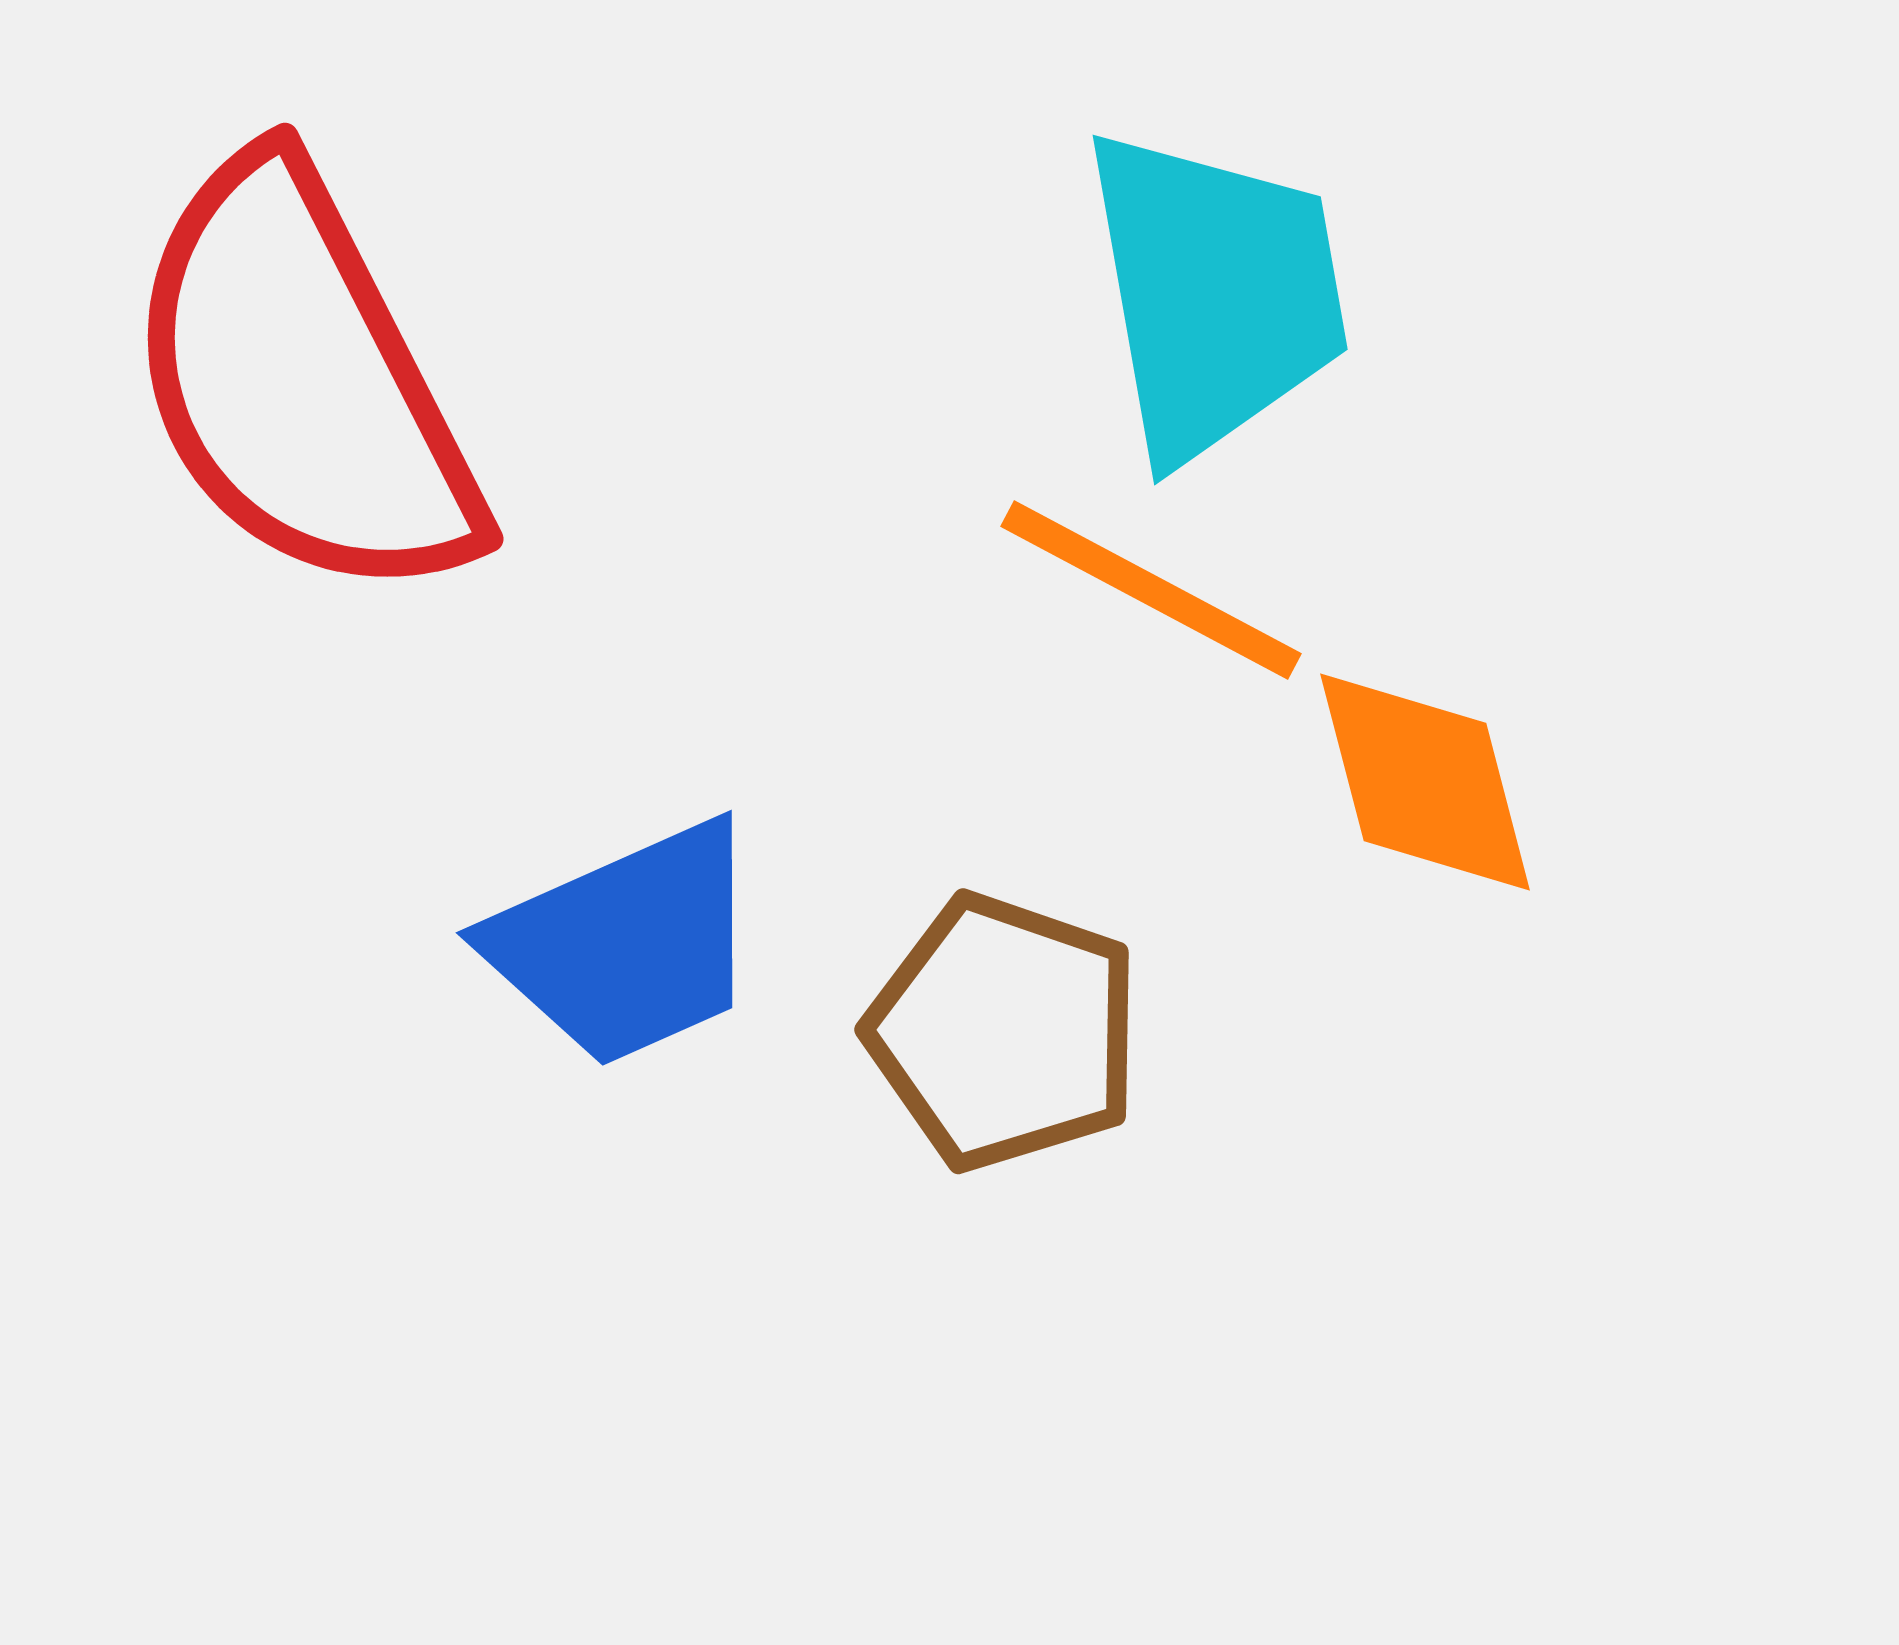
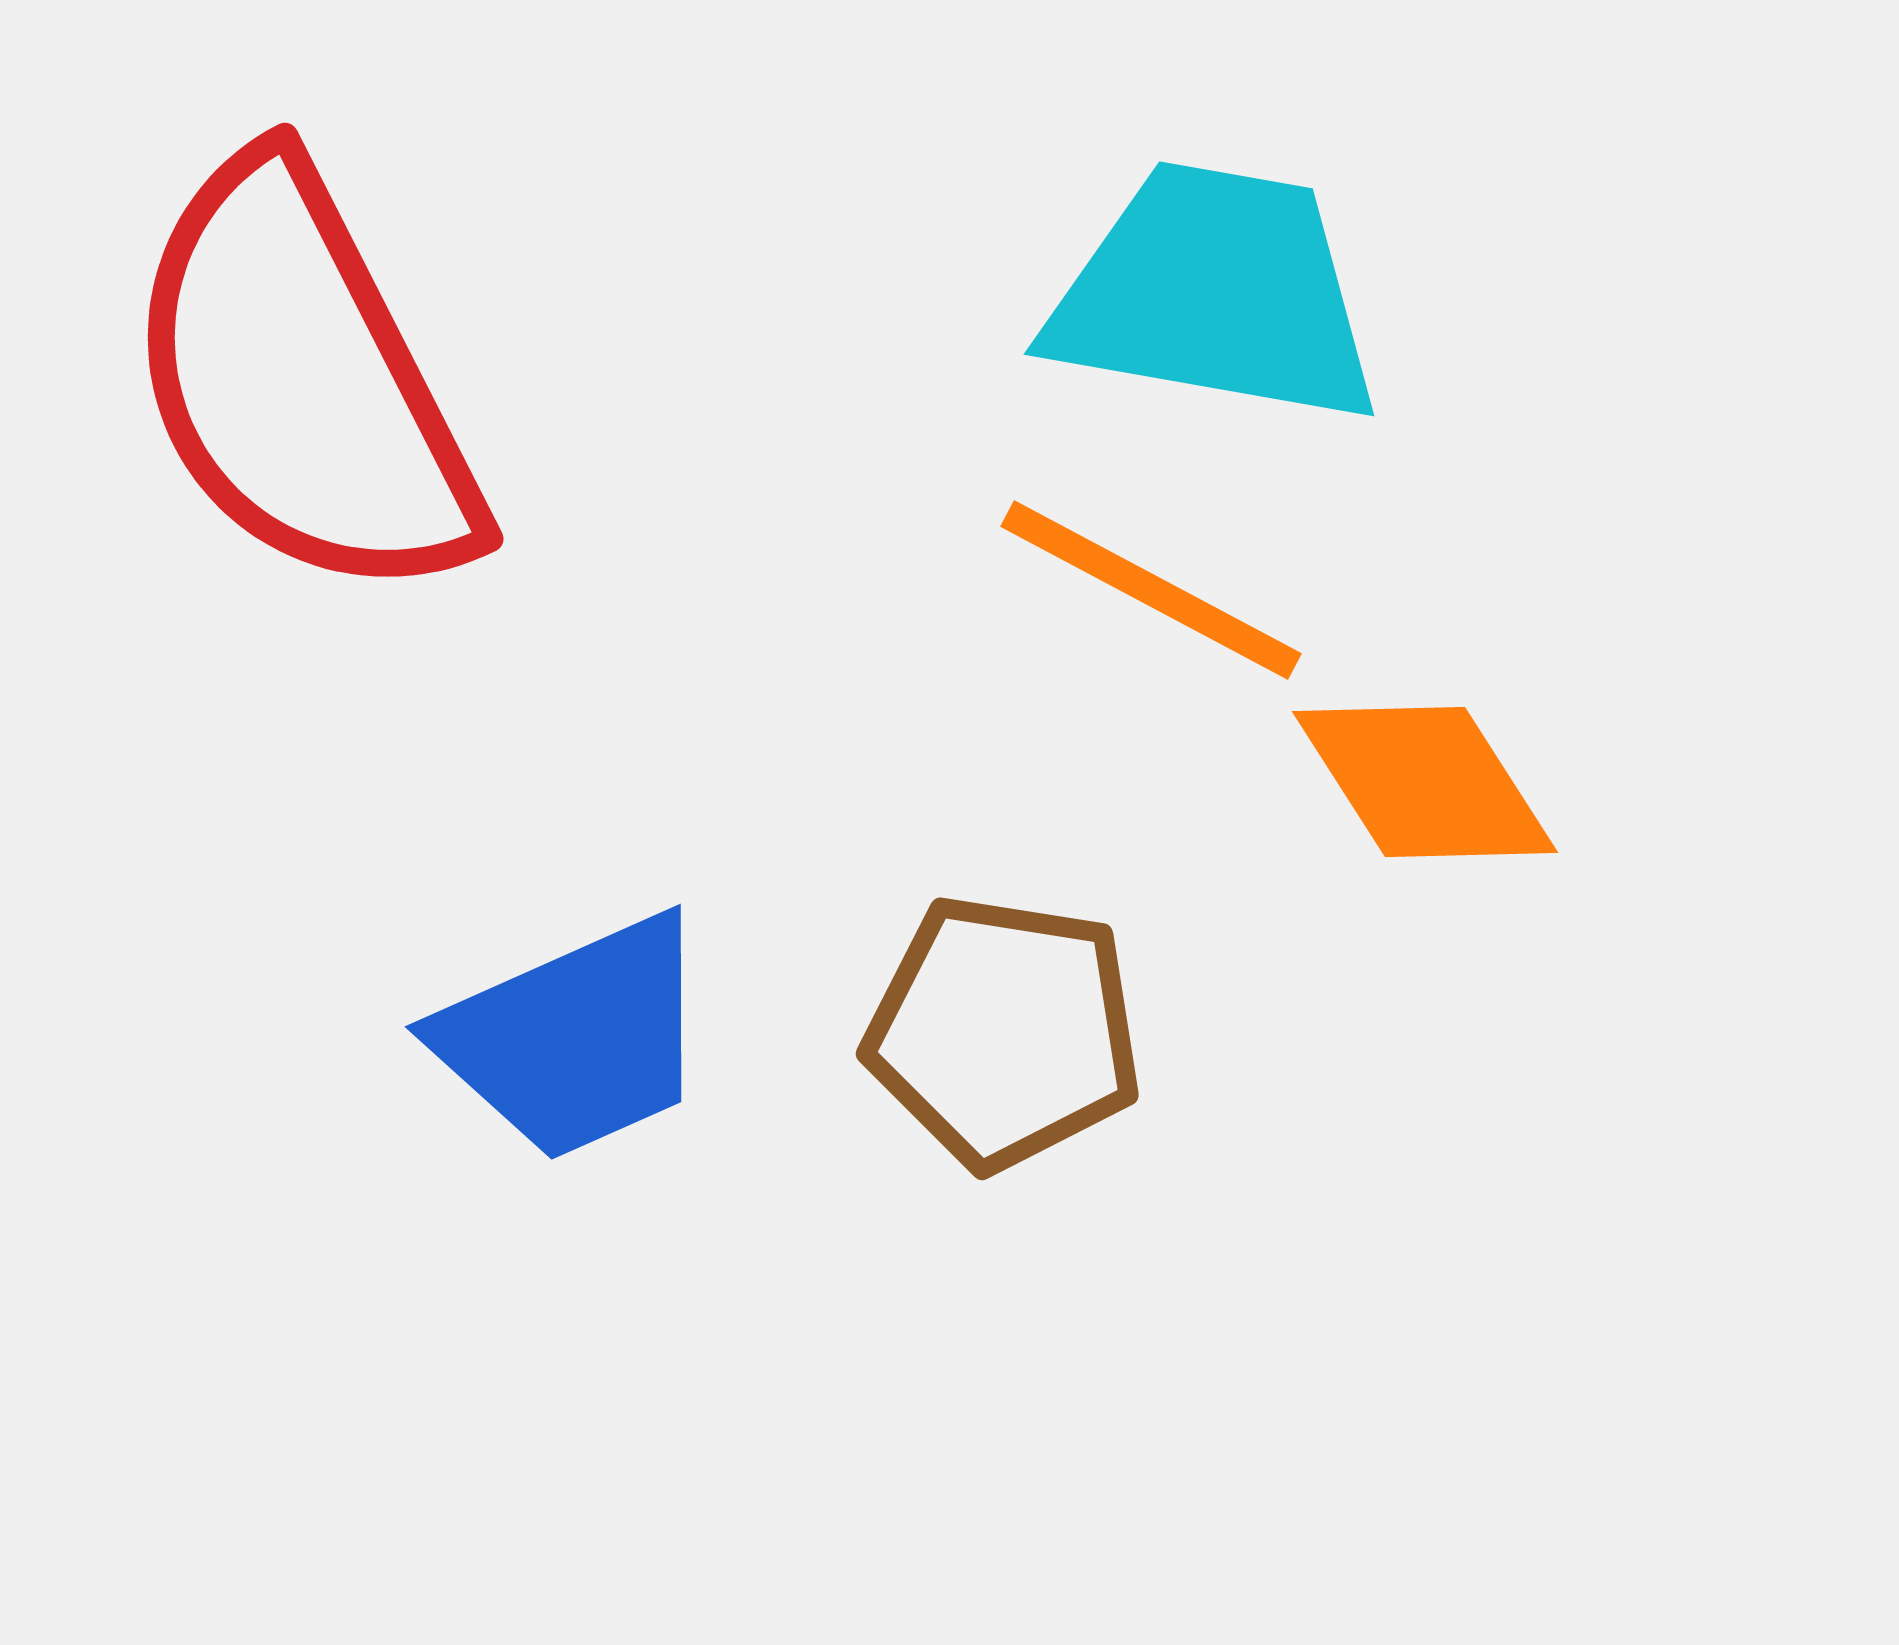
cyan trapezoid: rotated 70 degrees counterclockwise
orange diamond: rotated 18 degrees counterclockwise
blue trapezoid: moved 51 px left, 94 px down
brown pentagon: rotated 10 degrees counterclockwise
